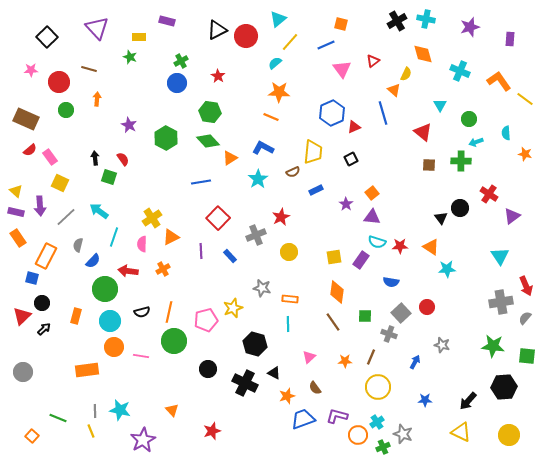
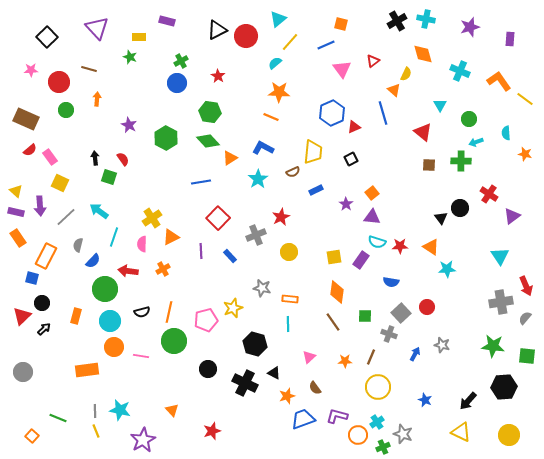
blue arrow at (415, 362): moved 8 px up
blue star at (425, 400): rotated 24 degrees clockwise
yellow line at (91, 431): moved 5 px right
